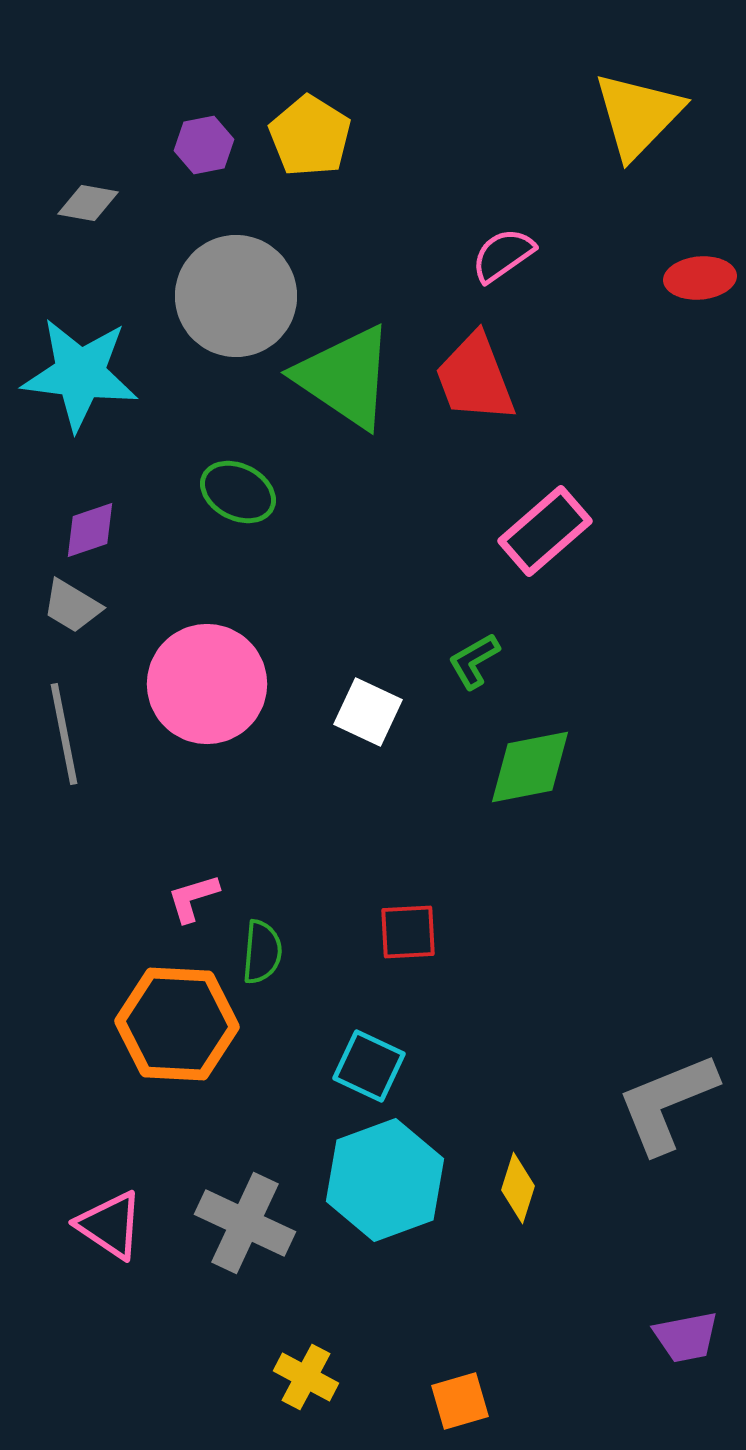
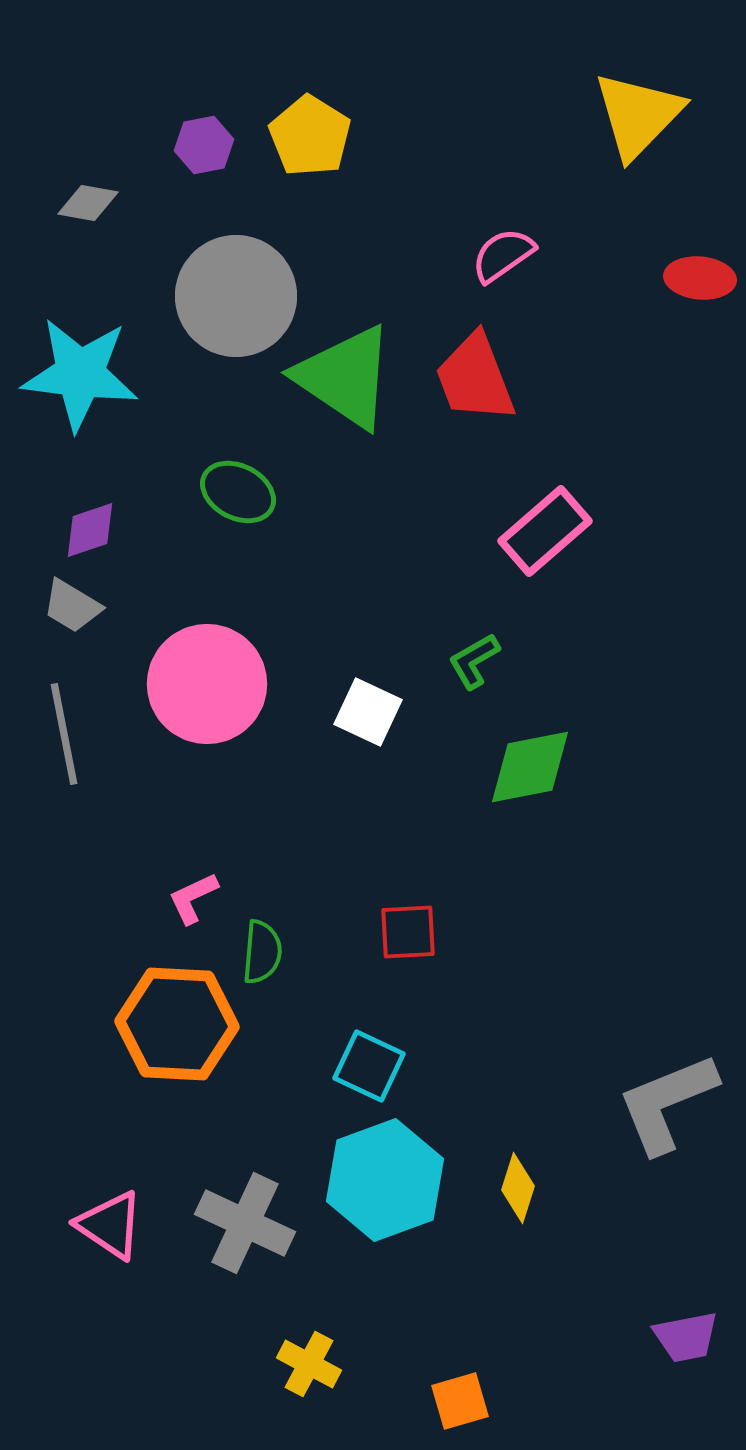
red ellipse: rotated 10 degrees clockwise
pink L-shape: rotated 8 degrees counterclockwise
yellow cross: moved 3 px right, 13 px up
